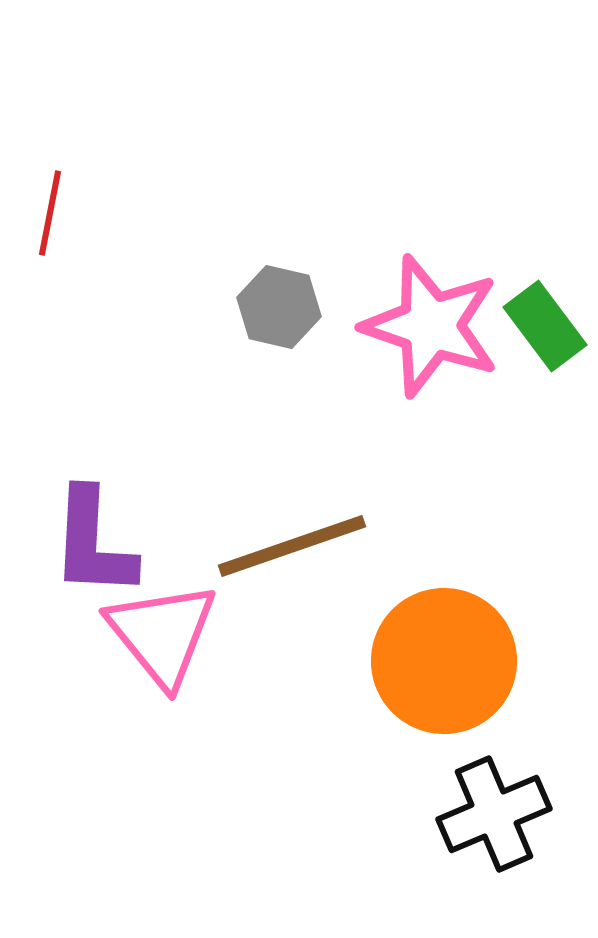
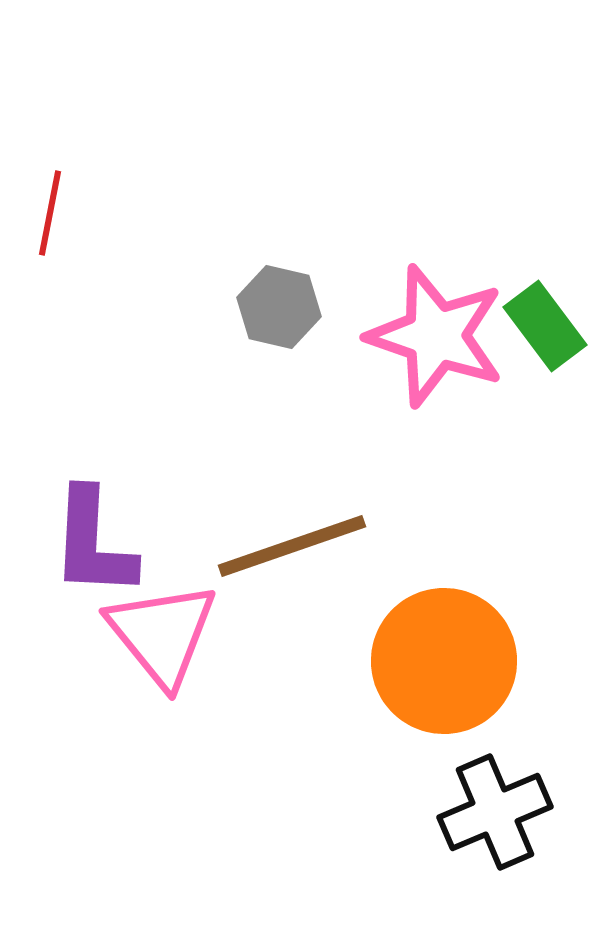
pink star: moved 5 px right, 10 px down
black cross: moved 1 px right, 2 px up
